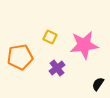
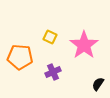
pink star: rotated 28 degrees counterclockwise
orange pentagon: rotated 15 degrees clockwise
purple cross: moved 4 px left, 4 px down; rotated 14 degrees clockwise
